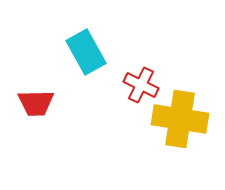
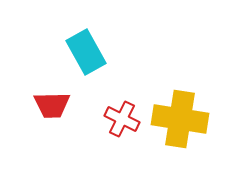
red cross: moved 19 px left, 34 px down
red trapezoid: moved 16 px right, 2 px down
